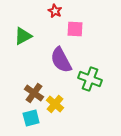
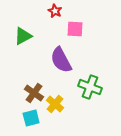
green cross: moved 8 px down
